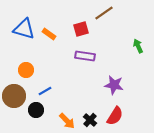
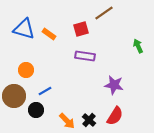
black cross: moved 1 px left
